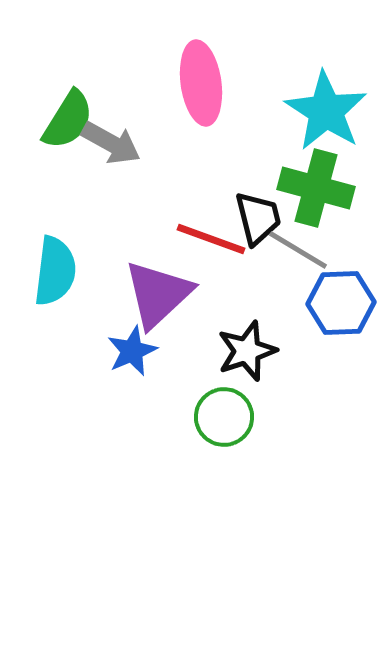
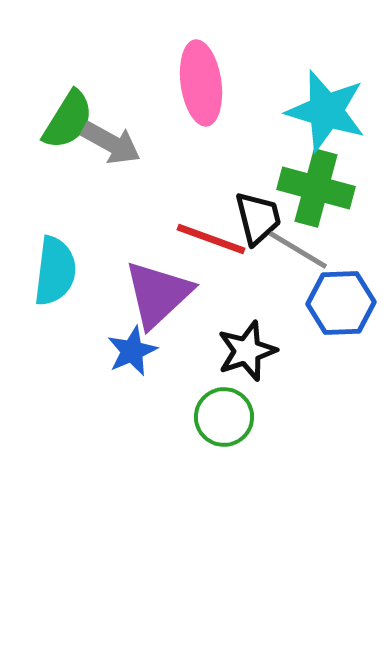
cyan star: rotated 16 degrees counterclockwise
